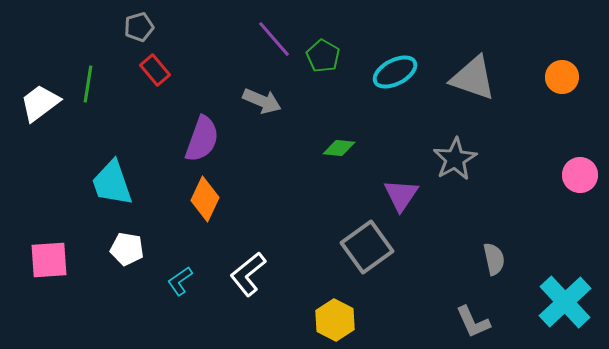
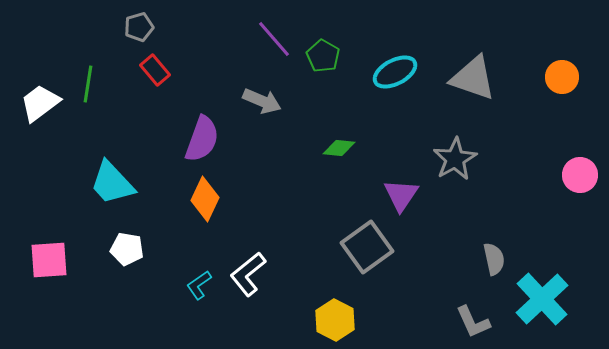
cyan trapezoid: rotated 24 degrees counterclockwise
cyan L-shape: moved 19 px right, 4 px down
cyan cross: moved 23 px left, 3 px up
